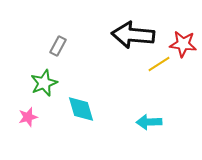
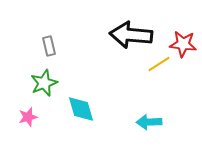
black arrow: moved 2 px left
gray rectangle: moved 9 px left; rotated 42 degrees counterclockwise
